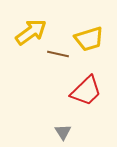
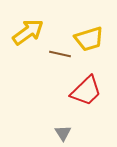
yellow arrow: moved 3 px left
brown line: moved 2 px right
gray triangle: moved 1 px down
